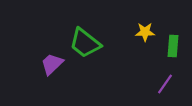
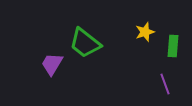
yellow star: rotated 18 degrees counterclockwise
purple trapezoid: rotated 15 degrees counterclockwise
purple line: rotated 55 degrees counterclockwise
